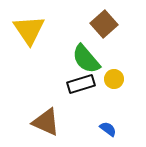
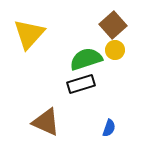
brown square: moved 9 px right, 1 px down
yellow triangle: moved 4 px down; rotated 16 degrees clockwise
green semicircle: rotated 112 degrees clockwise
yellow circle: moved 1 px right, 29 px up
blue semicircle: moved 1 px right, 1 px up; rotated 72 degrees clockwise
